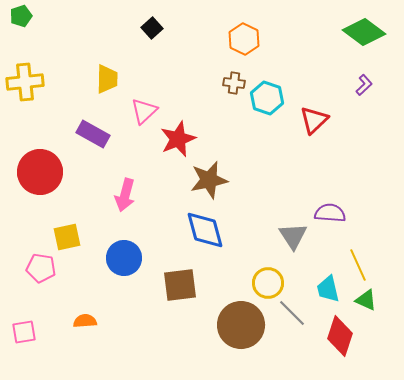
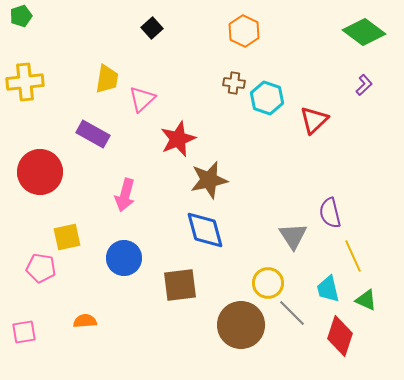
orange hexagon: moved 8 px up
yellow trapezoid: rotated 8 degrees clockwise
pink triangle: moved 2 px left, 12 px up
purple semicircle: rotated 108 degrees counterclockwise
yellow line: moved 5 px left, 9 px up
